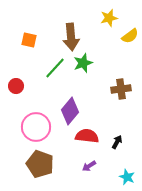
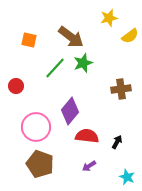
brown arrow: rotated 48 degrees counterclockwise
